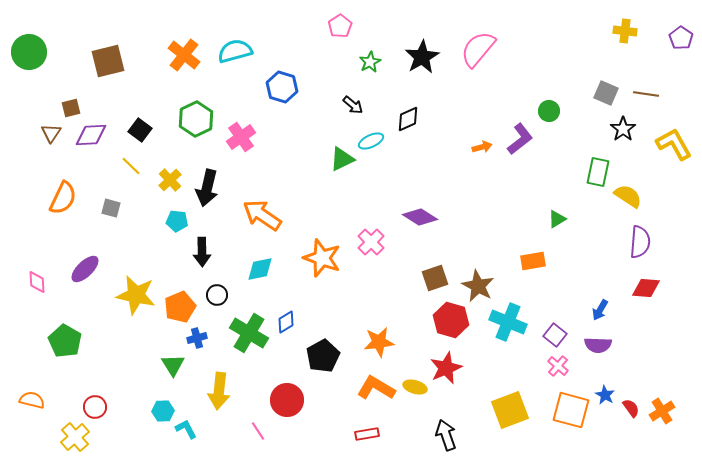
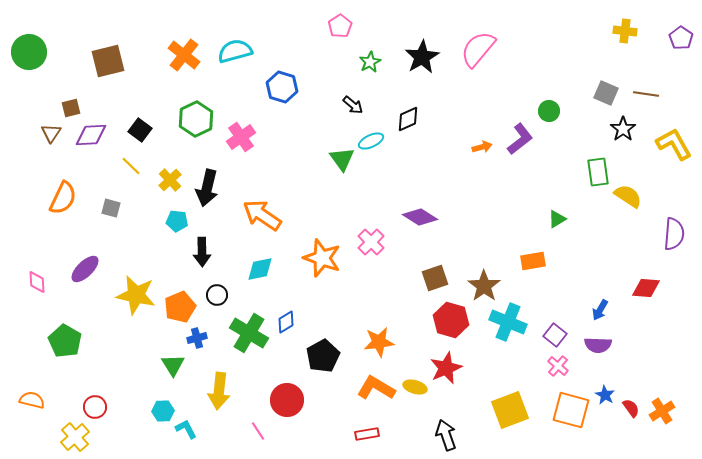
green triangle at (342, 159): rotated 40 degrees counterclockwise
green rectangle at (598, 172): rotated 20 degrees counterclockwise
purple semicircle at (640, 242): moved 34 px right, 8 px up
brown star at (478, 286): moved 6 px right; rotated 8 degrees clockwise
